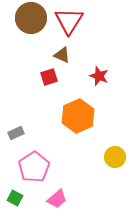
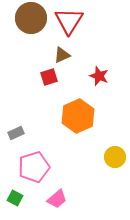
brown triangle: rotated 48 degrees counterclockwise
pink pentagon: rotated 16 degrees clockwise
